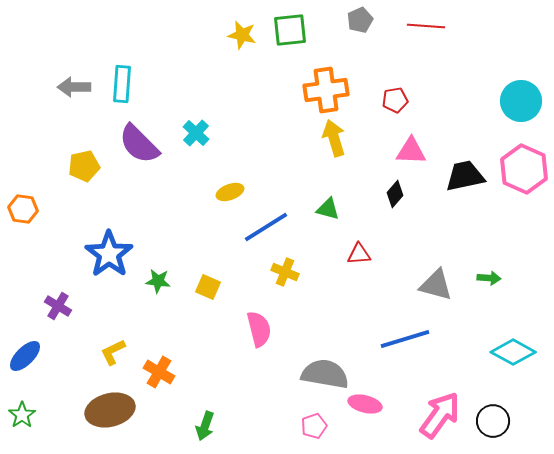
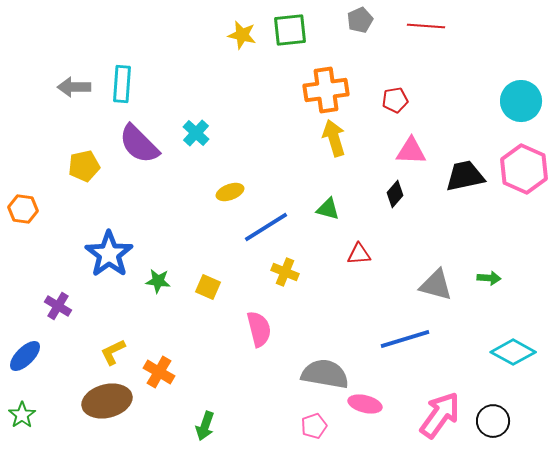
brown ellipse at (110, 410): moved 3 px left, 9 px up
